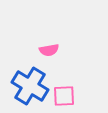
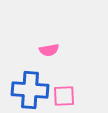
blue cross: moved 4 px down; rotated 27 degrees counterclockwise
